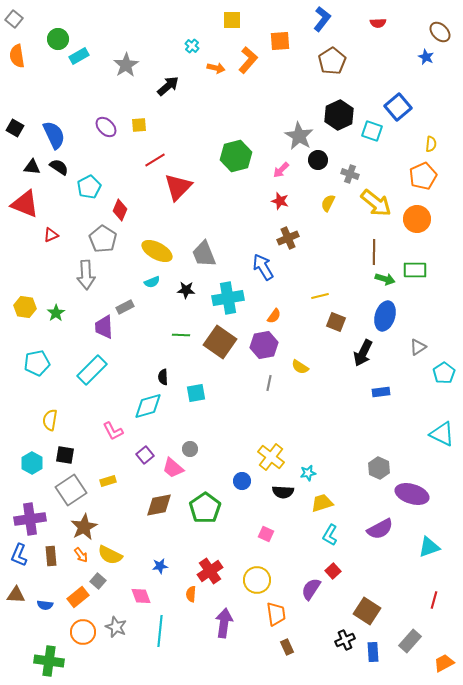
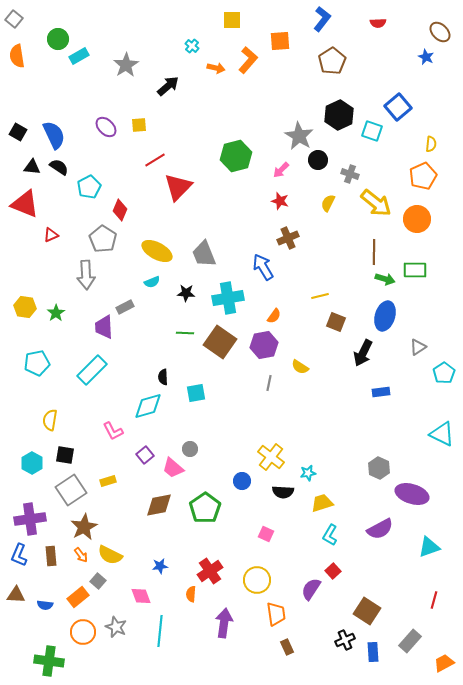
black square at (15, 128): moved 3 px right, 4 px down
black star at (186, 290): moved 3 px down
green line at (181, 335): moved 4 px right, 2 px up
